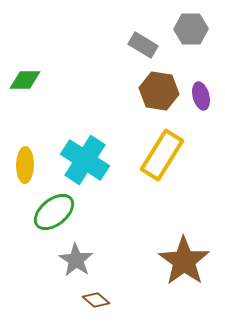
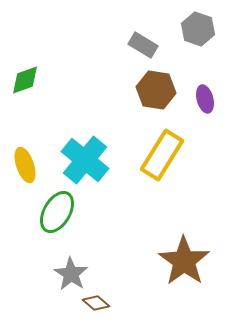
gray hexagon: moved 7 px right; rotated 20 degrees clockwise
green diamond: rotated 20 degrees counterclockwise
brown hexagon: moved 3 px left, 1 px up
purple ellipse: moved 4 px right, 3 px down
cyan cross: rotated 6 degrees clockwise
yellow ellipse: rotated 20 degrees counterclockwise
green ellipse: moved 3 px right; rotated 21 degrees counterclockwise
gray star: moved 5 px left, 14 px down
brown diamond: moved 3 px down
